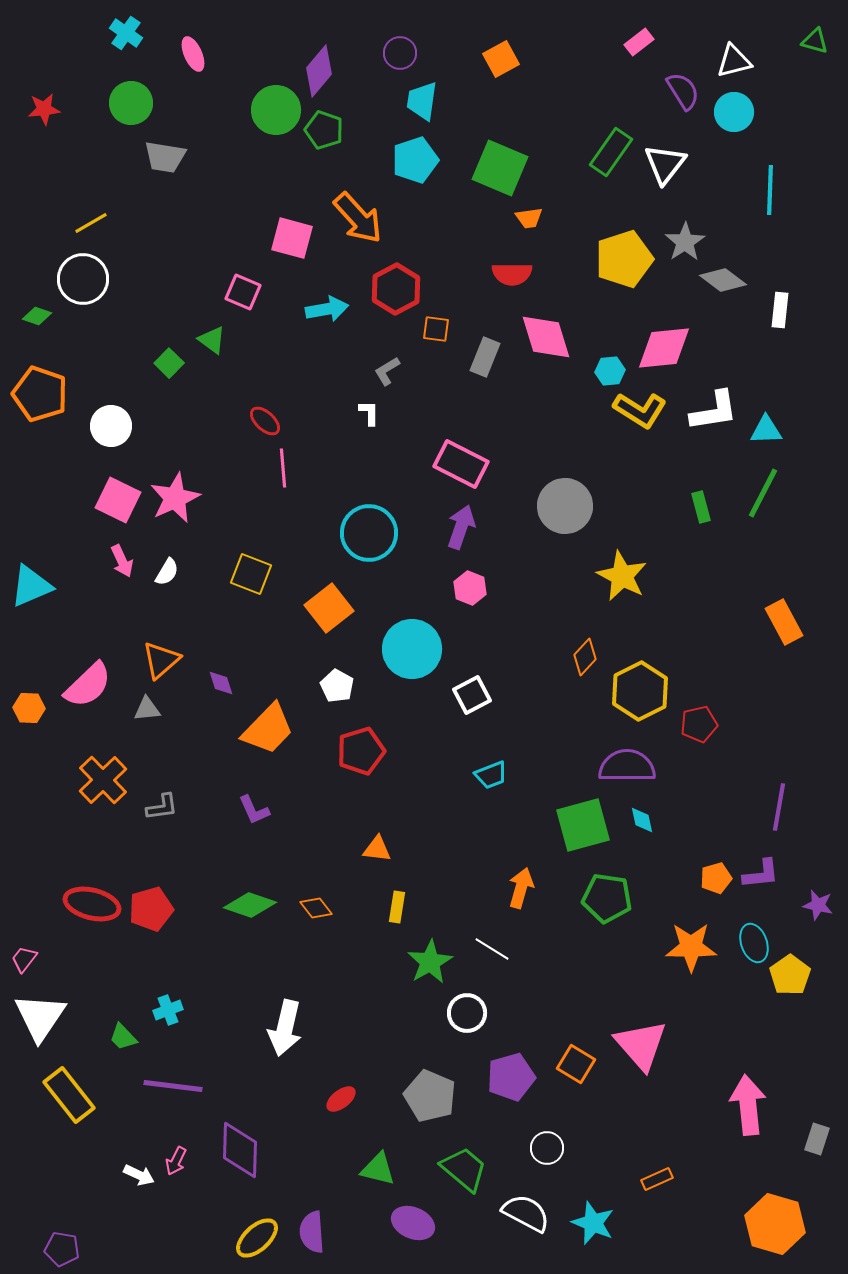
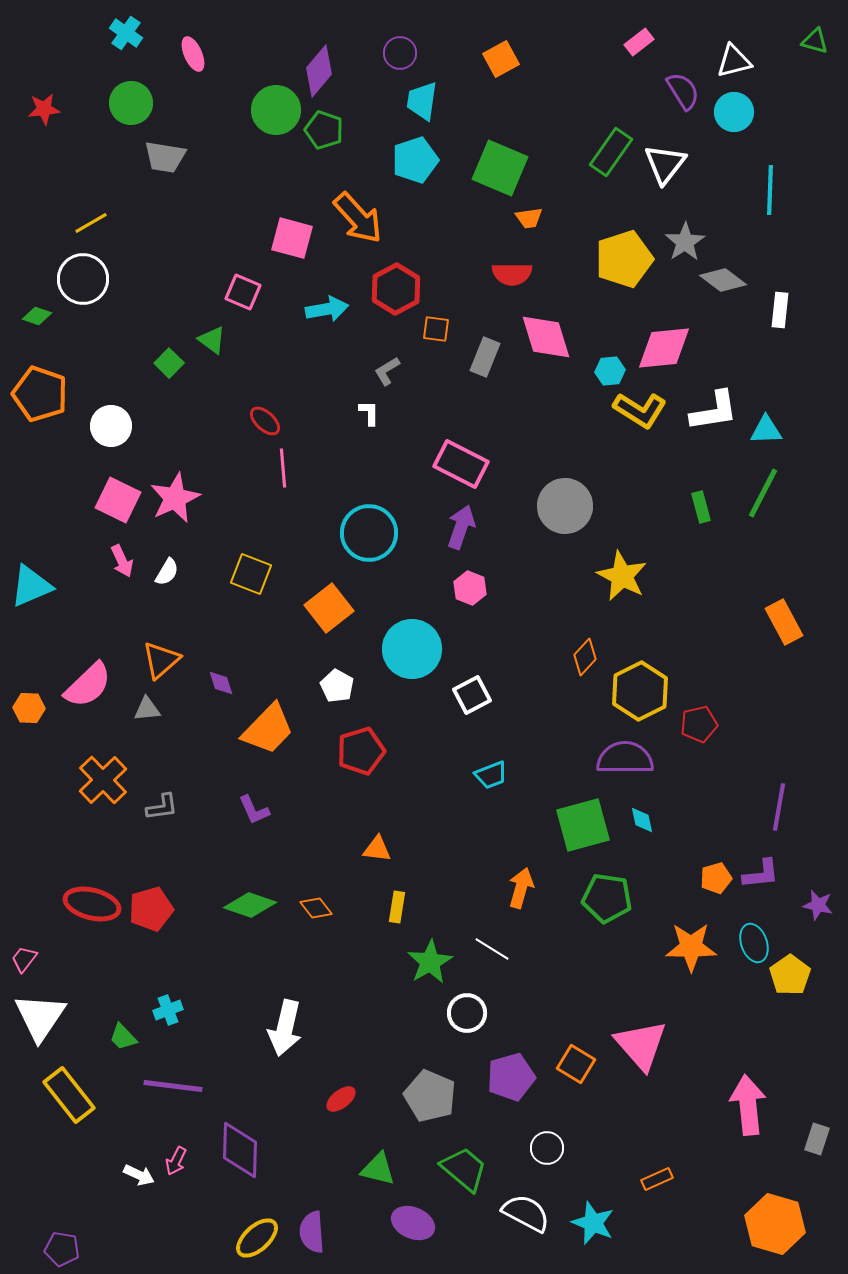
purple semicircle at (627, 766): moved 2 px left, 8 px up
